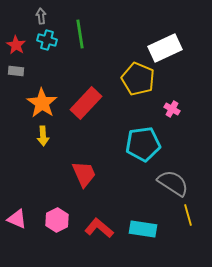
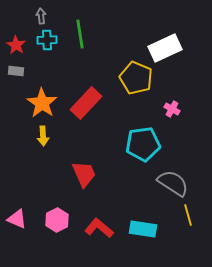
cyan cross: rotated 18 degrees counterclockwise
yellow pentagon: moved 2 px left, 1 px up
